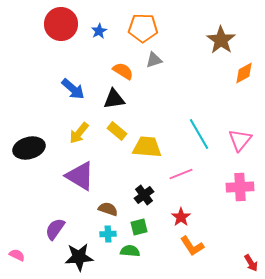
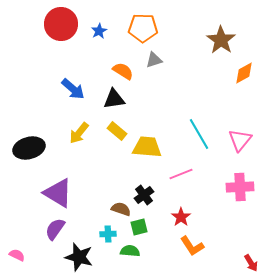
purple triangle: moved 22 px left, 17 px down
brown semicircle: moved 13 px right
black star: rotated 20 degrees clockwise
